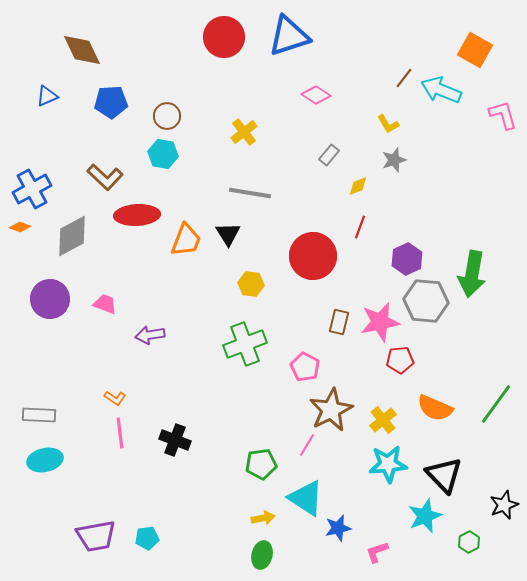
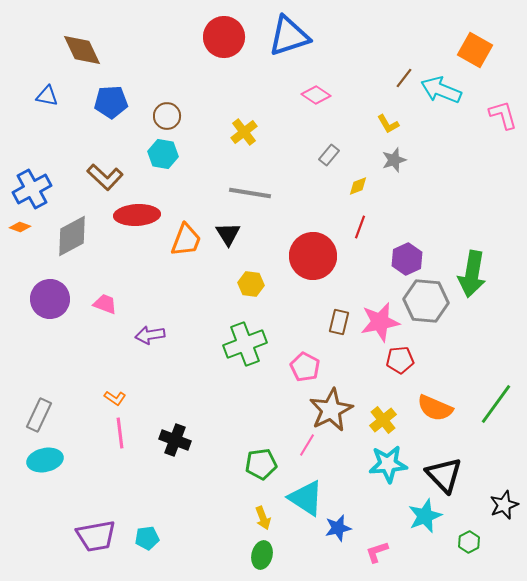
blue triangle at (47, 96): rotated 35 degrees clockwise
gray rectangle at (39, 415): rotated 68 degrees counterclockwise
yellow arrow at (263, 518): rotated 80 degrees clockwise
